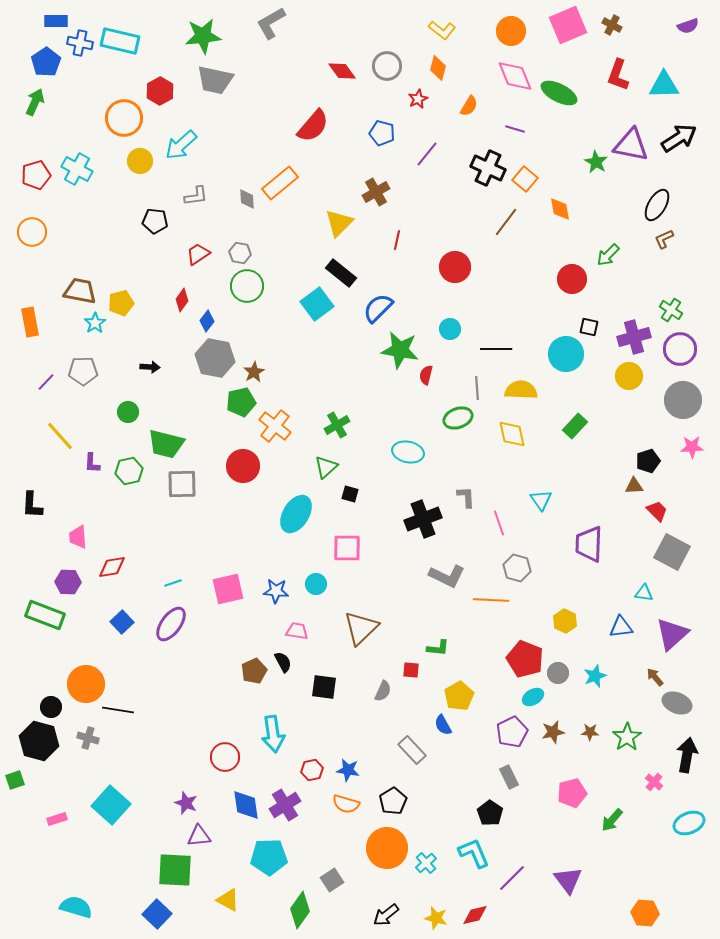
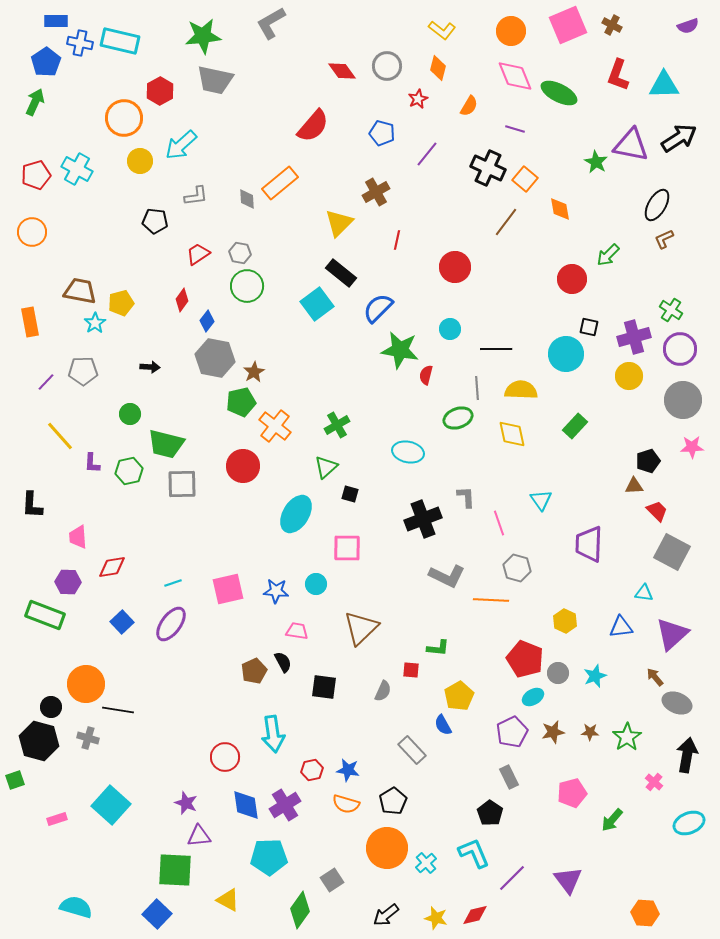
green circle at (128, 412): moved 2 px right, 2 px down
